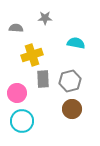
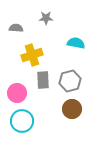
gray star: moved 1 px right
gray rectangle: moved 1 px down
